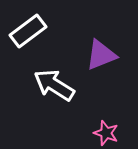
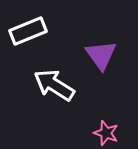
white rectangle: rotated 15 degrees clockwise
purple triangle: rotated 44 degrees counterclockwise
